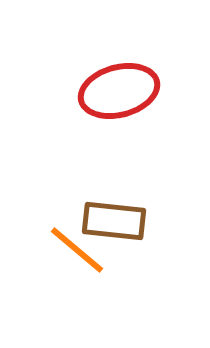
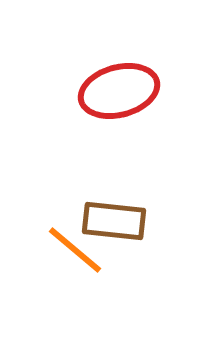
orange line: moved 2 px left
